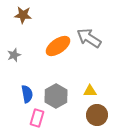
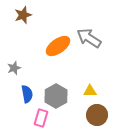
brown star: rotated 24 degrees counterclockwise
gray star: moved 13 px down
pink rectangle: moved 4 px right
